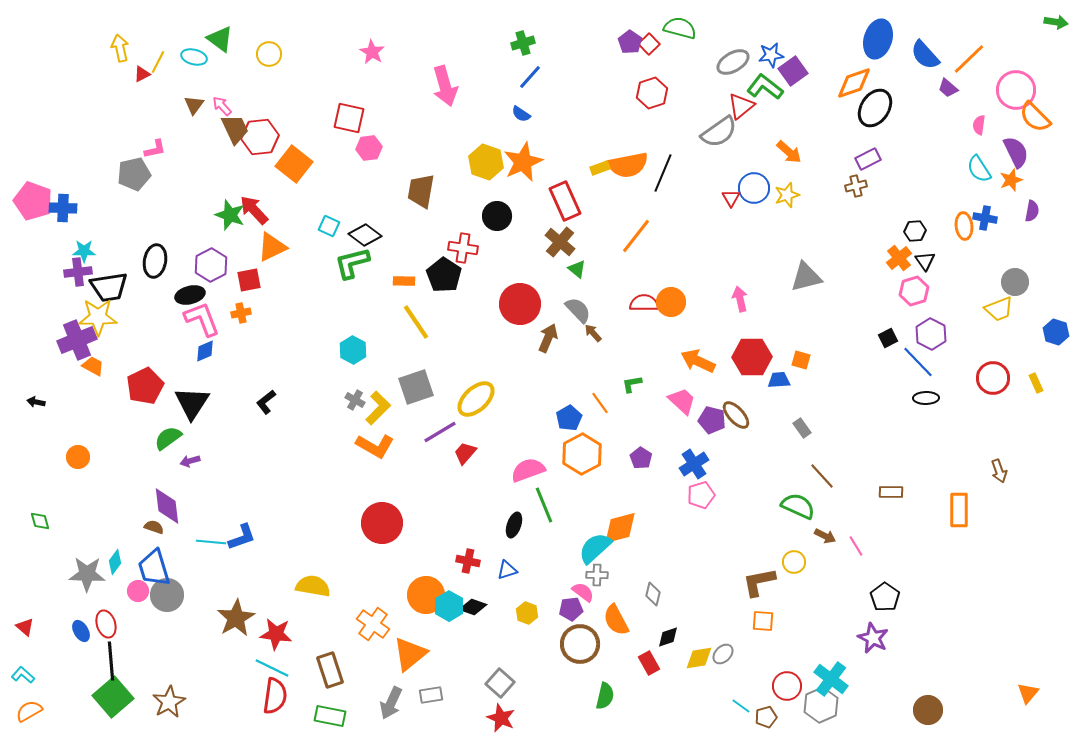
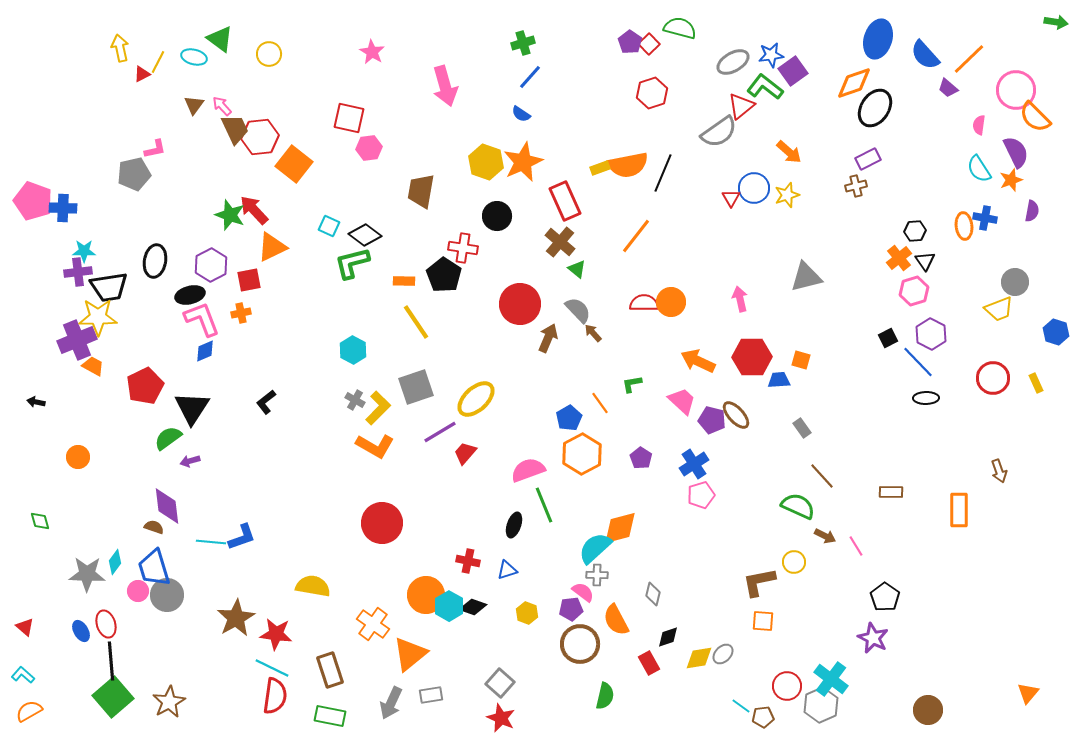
black triangle at (192, 403): moved 5 px down
brown pentagon at (766, 717): moved 3 px left; rotated 10 degrees clockwise
